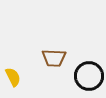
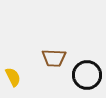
black circle: moved 2 px left, 1 px up
